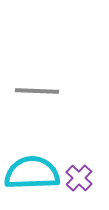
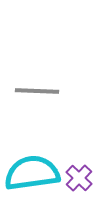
cyan semicircle: rotated 6 degrees counterclockwise
